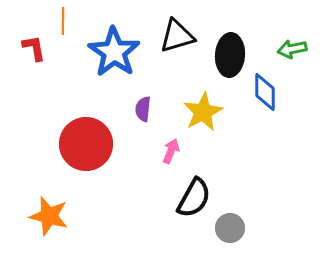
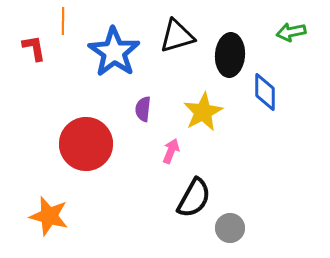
green arrow: moved 1 px left, 17 px up
